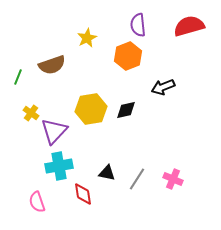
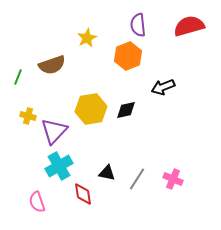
yellow cross: moved 3 px left, 3 px down; rotated 21 degrees counterclockwise
cyan cross: rotated 20 degrees counterclockwise
